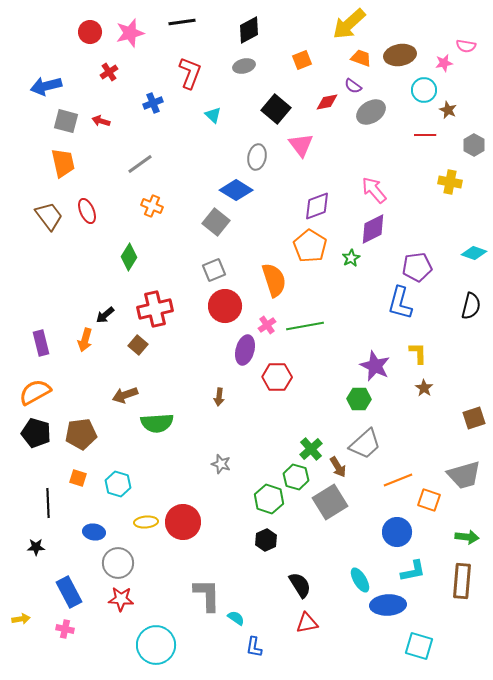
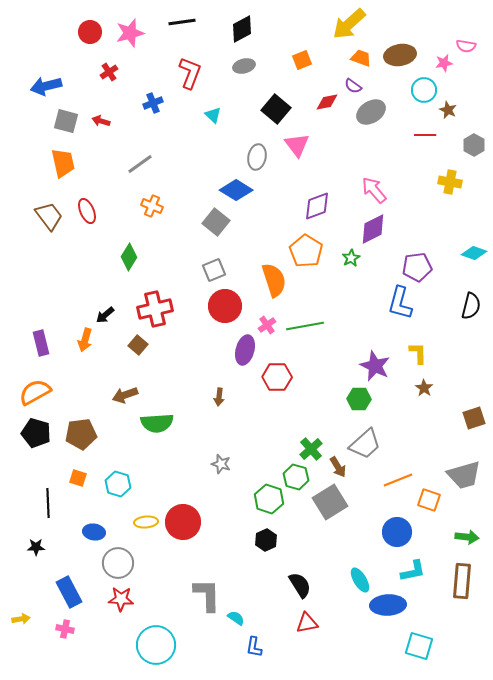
black diamond at (249, 30): moved 7 px left, 1 px up
pink triangle at (301, 145): moved 4 px left
orange pentagon at (310, 246): moved 4 px left, 5 px down
